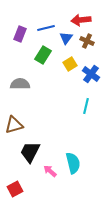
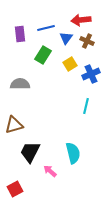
purple rectangle: rotated 28 degrees counterclockwise
blue cross: rotated 30 degrees clockwise
cyan semicircle: moved 10 px up
